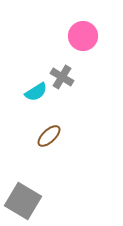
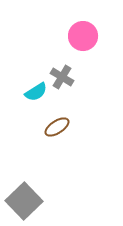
brown ellipse: moved 8 px right, 9 px up; rotated 10 degrees clockwise
gray square: moved 1 px right; rotated 15 degrees clockwise
